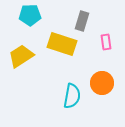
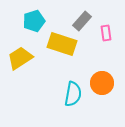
cyan pentagon: moved 4 px right, 6 px down; rotated 15 degrees counterclockwise
gray rectangle: rotated 24 degrees clockwise
pink rectangle: moved 9 px up
yellow trapezoid: moved 1 px left, 2 px down
cyan semicircle: moved 1 px right, 2 px up
